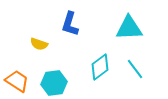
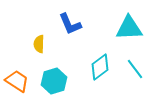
blue L-shape: rotated 40 degrees counterclockwise
yellow semicircle: rotated 72 degrees clockwise
cyan hexagon: moved 2 px up; rotated 10 degrees counterclockwise
